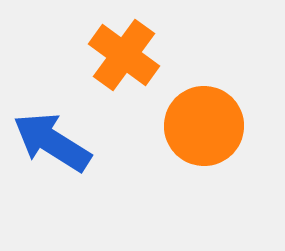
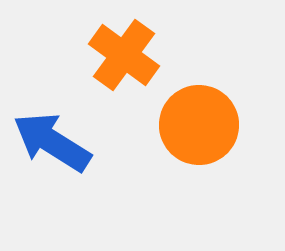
orange circle: moved 5 px left, 1 px up
